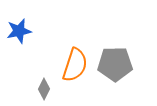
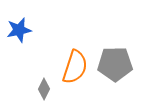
blue star: moved 1 px up
orange semicircle: moved 2 px down
